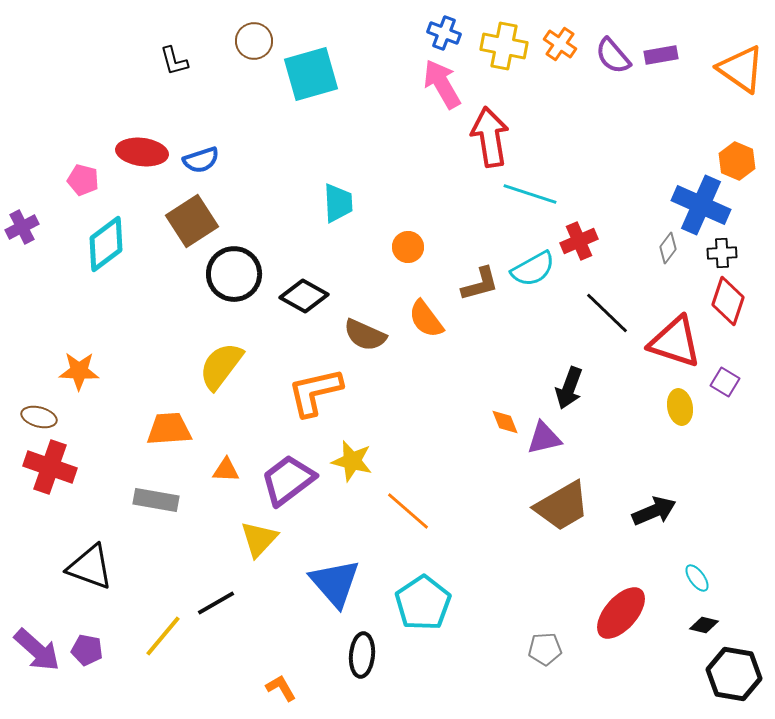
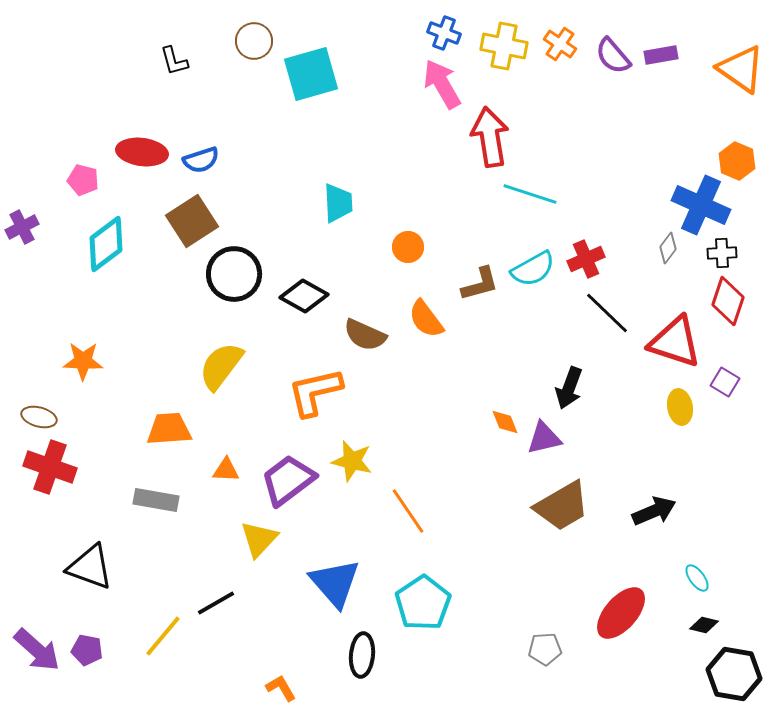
red cross at (579, 241): moved 7 px right, 18 px down
orange star at (79, 371): moved 4 px right, 10 px up
orange line at (408, 511): rotated 15 degrees clockwise
